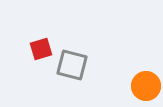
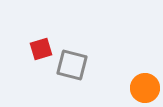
orange circle: moved 1 px left, 2 px down
